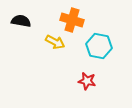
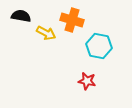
black semicircle: moved 5 px up
yellow arrow: moved 9 px left, 9 px up
